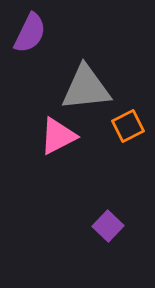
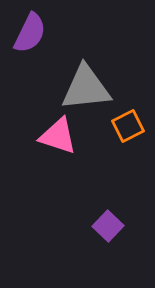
pink triangle: rotated 45 degrees clockwise
